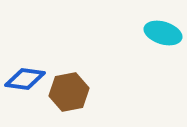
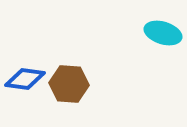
brown hexagon: moved 8 px up; rotated 15 degrees clockwise
